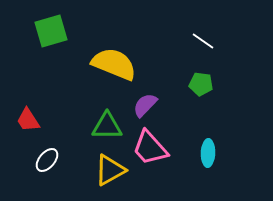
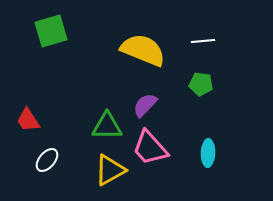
white line: rotated 40 degrees counterclockwise
yellow semicircle: moved 29 px right, 14 px up
